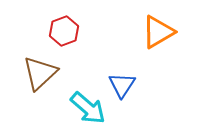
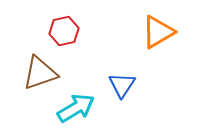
red hexagon: rotated 8 degrees clockwise
brown triangle: rotated 24 degrees clockwise
cyan arrow: moved 12 px left; rotated 72 degrees counterclockwise
